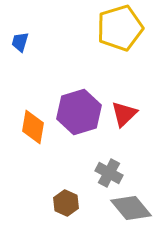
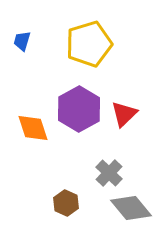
yellow pentagon: moved 31 px left, 16 px down
blue trapezoid: moved 2 px right, 1 px up
purple hexagon: moved 3 px up; rotated 12 degrees counterclockwise
orange diamond: moved 1 px down; rotated 28 degrees counterclockwise
gray cross: rotated 16 degrees clockwise
